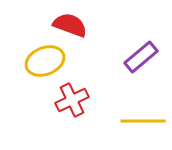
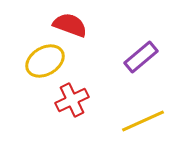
yellow ellipse: rotated 9 degrees counterclockwise
yellow line: rotated 24 degrees counterclockwise
